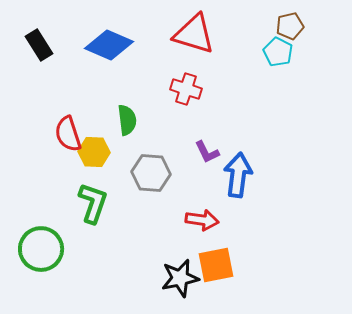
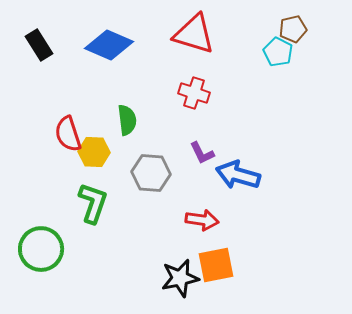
brown pentagon: moved 3 px right, 3 px down
red cross: moved 8 px right, 4 px down
purple L-shape: moved 5 px left, 1 px down
blue arrow: rotated 81 degrees counterclockwise
